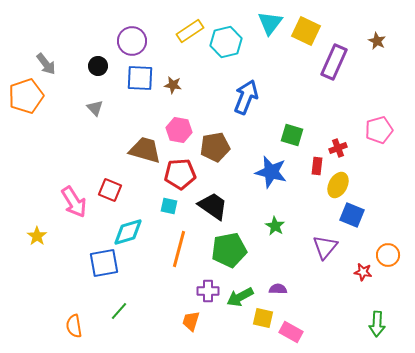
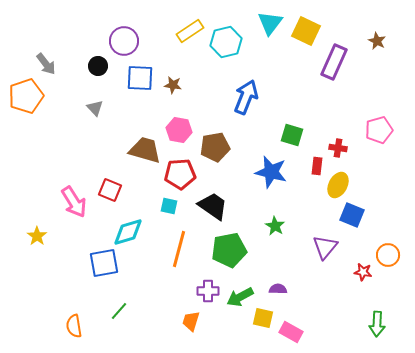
purple circle at (132, 41): moved 8 px left
red cross at (338, 148): rotated 30 degrees clockwise
